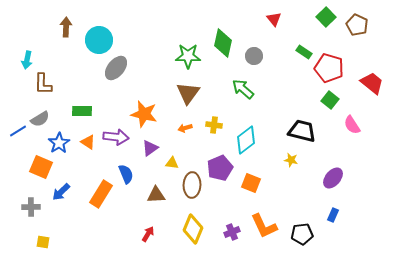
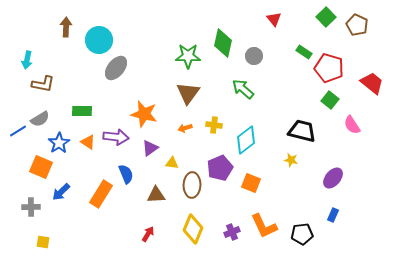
brown L-shape at (43, 84): rotated 80 degrees counterclockwise
